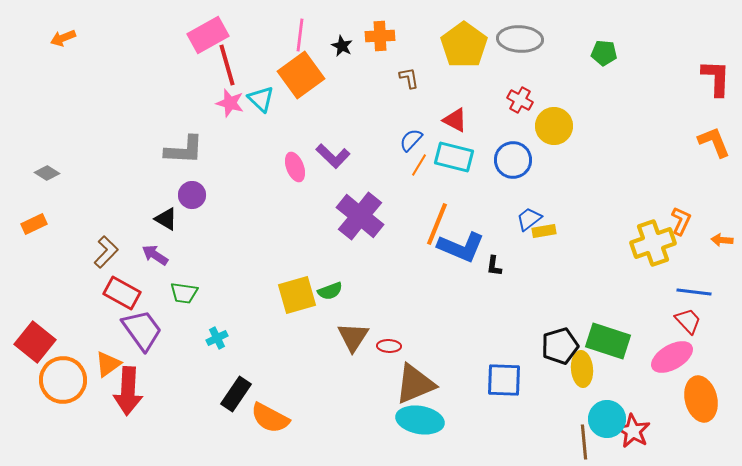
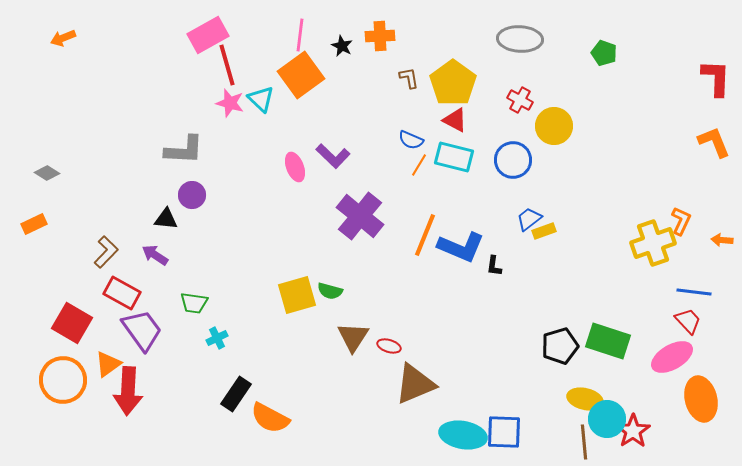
yellow pentagon at (464, 45): moved 11 px left, 38 px down
green pentagon at (604, 53): rotated 15 degrees clockwise
blue semicircle at (411, 140): rotated 110 degrees counterclockwise
black triangle at (166, 219): rotated 25 degrees counterclockwise
orange line at (437, 224): moved 12 px left, 11 px down
yellow rectangle at (544, 231): rotated 10 degrees counterclockwise
green semicircle at (330, 291): rotated 35 degrees clockwise
green trapezoid at (184, 293): moved 10 px right, 10 px down
red square at (35, 342): moved 37 px right, 19 px up; rotated 9 degrees counterclockwise
red ellipse at (389, 346): rotated 15 degrees clockwise
yellow ellipse at (582, 369): moved 3 px right, 30 px down; rotated 72 degrees counterclockwise
blue square at (504, 380): moved 52 px down
cyan ellipse at (420, 420): moved 43 px right, 15 px down
red star at (633, 431): rotated 8 degrees clockwise
